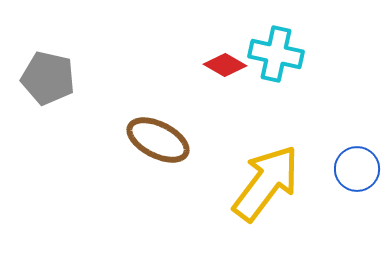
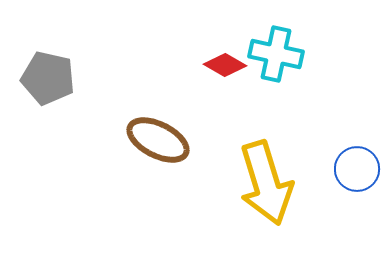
yellow arrow: rotated 126 degrees clockwise
